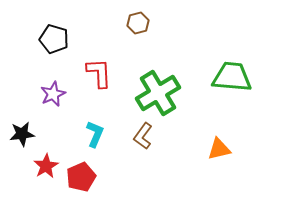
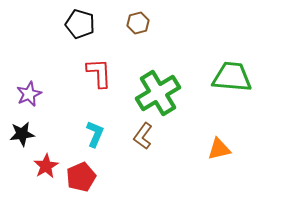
black pentagon: moved 26 px right, 15 px up
purple star: moved 24 px left
